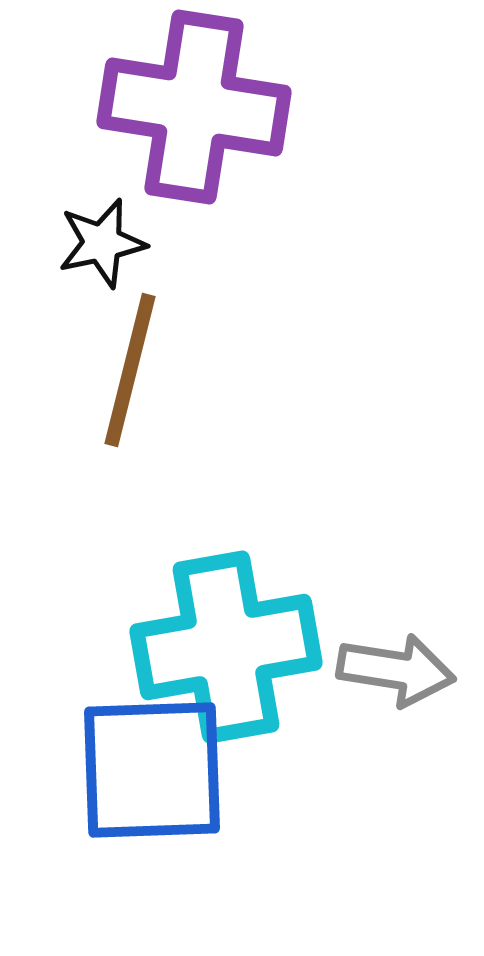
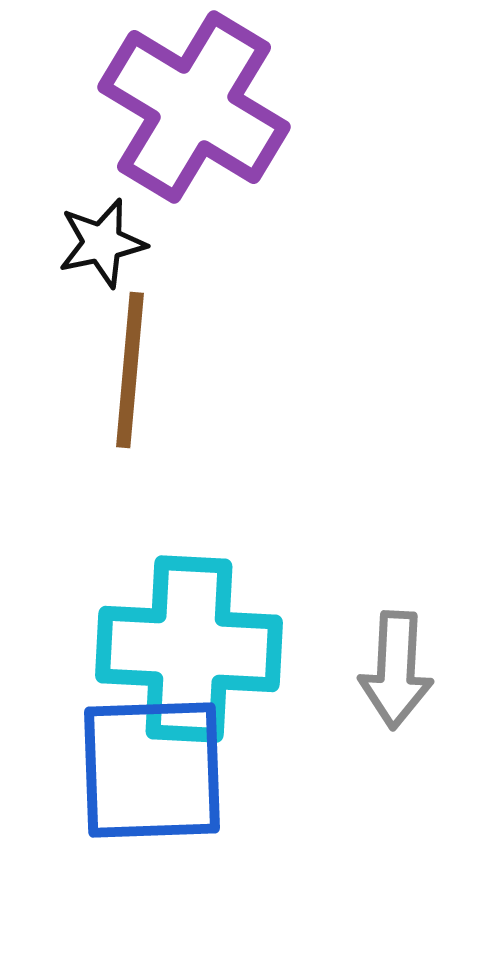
purple cross: rotated 22 degrees clockwise
brown line: rotated 9 degrees counterclockwise
cyan cross: moved 37 px left, 2 px down; rotated 13 degrees clockwise
gray arrow: rotated 84 degrees clockwise
